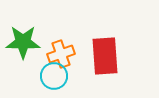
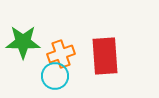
cyan circle: moved 1 px right
